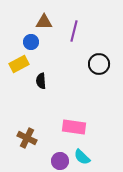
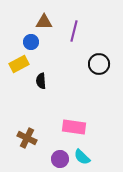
purple circle: moved 2 px up
